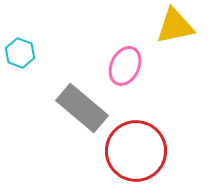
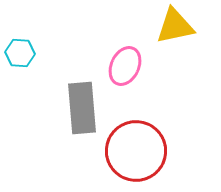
cyan hexagon: rotated 16 degrees counterclockwise
gray rectangle: rotated 45 degrees clockwise
